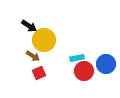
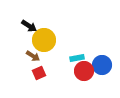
blue circle: moved 4 px left, 1 px down
